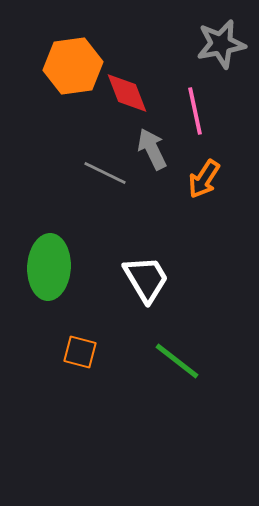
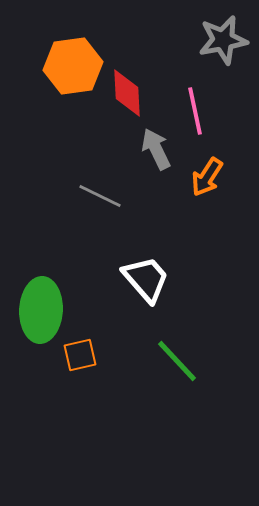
gray star: moved 2 px right, 4 px up
red diamond: rotated 18 degrees clockwise
gray arrow: moved 4 px right
gray line: moved 5 px left, 23 px down
orange arrow: moved 3 px right, 2 px up
green ellipse: moved 8 px left, 43 px down
white trapezoid: rotated 10 degrees counterclockwise
orange square: moved 3 px down; rotated 28 degrees counterclockwise
green line: rotated 9 degrees clockwise
